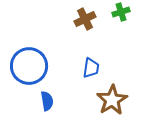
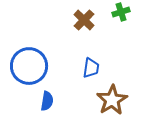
brown cross: moved 1 px left, 1 px down; rotated 20 degrees counterclockwise
blue semicircle: rotated 18 degrees clockwise
